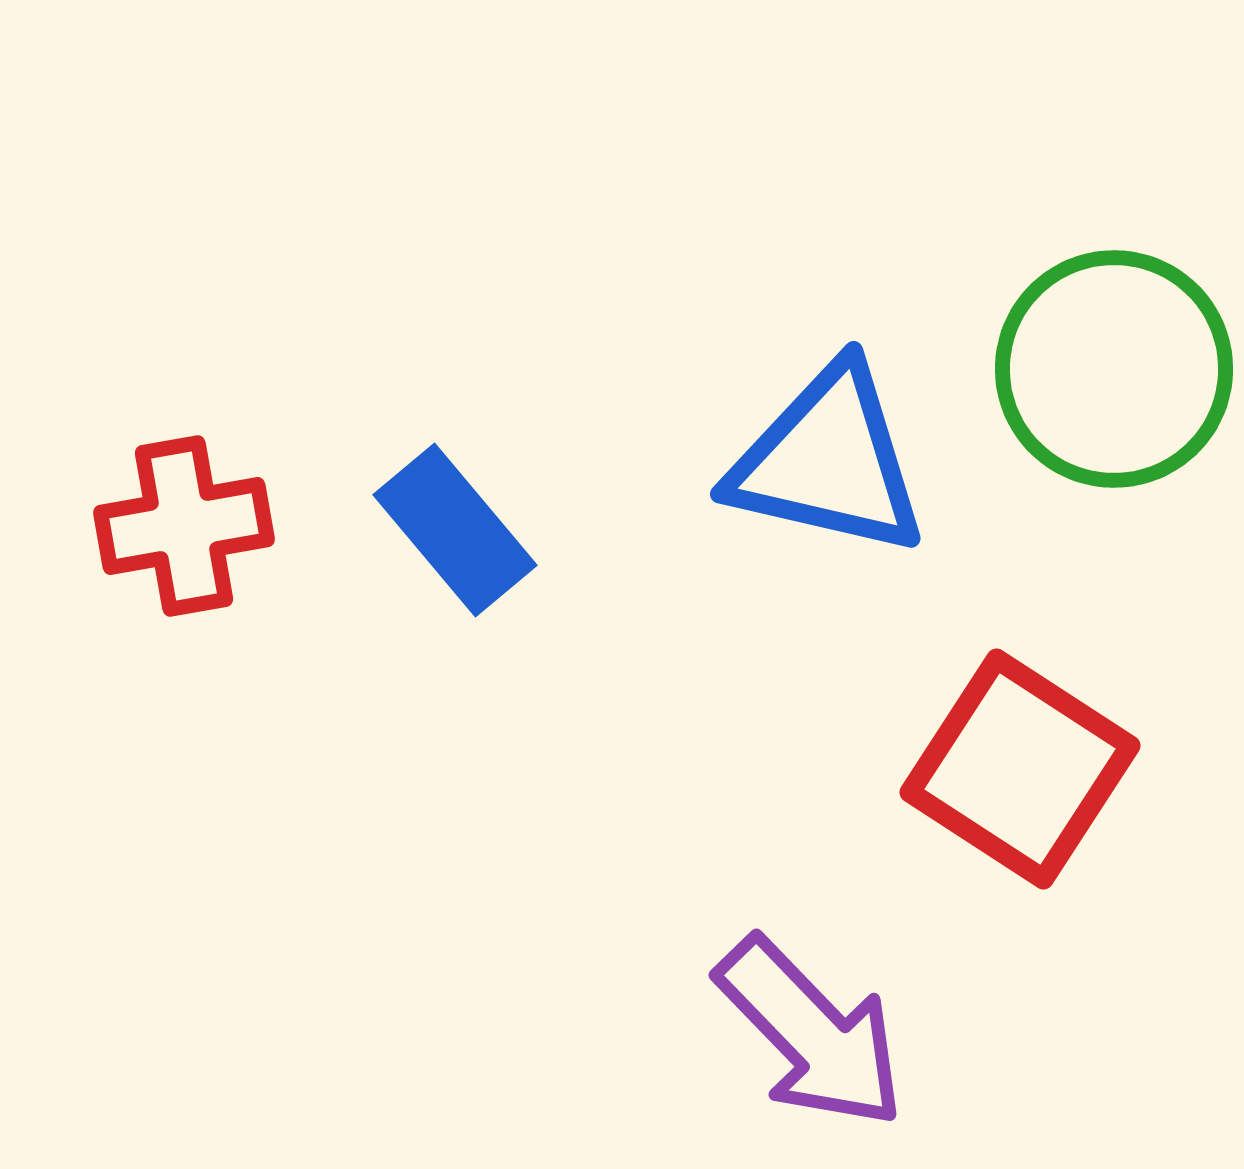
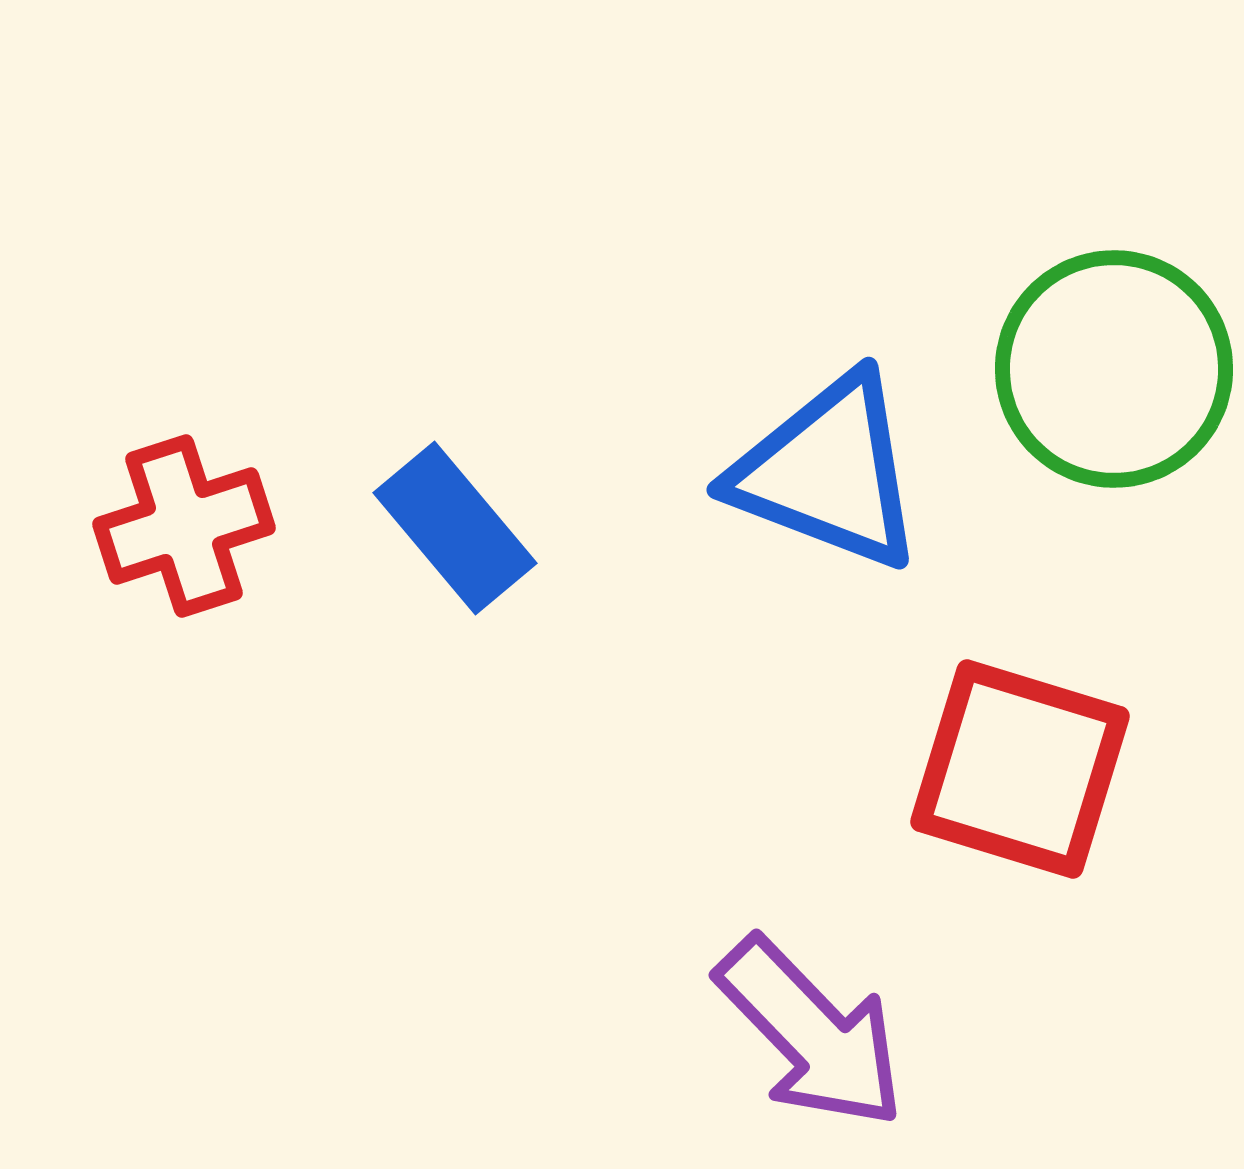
blue triangle: moved 11 px down; rotated 8 degrees clockwise
red cross: rotated 8 degrees counterclockwise
blue rectangle: moved 2 px up
red square: rotated 16 degrees counterclockwise
